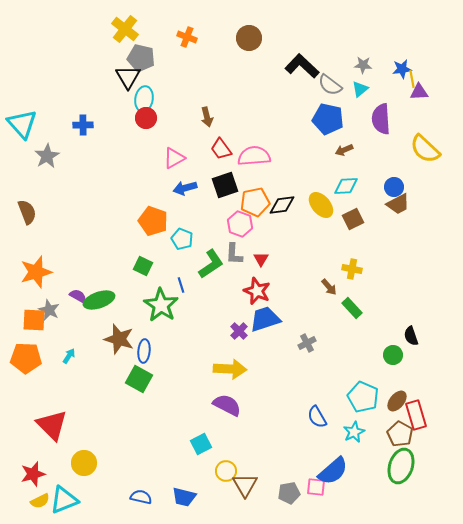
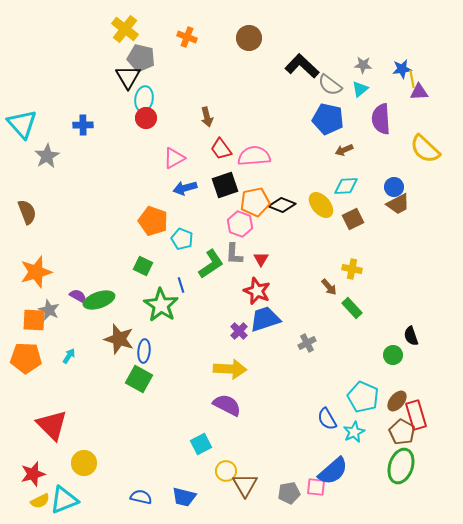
black diamond at (282, 205): rotated 28 degrees clockwise
blue semicircle at (317, 417): moved 10 px right, 2 px down
brown pentagon at (400, 434): moved 2 px right, 2 px up
